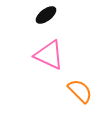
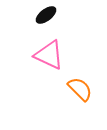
orange semicircle: moved 2 px up
